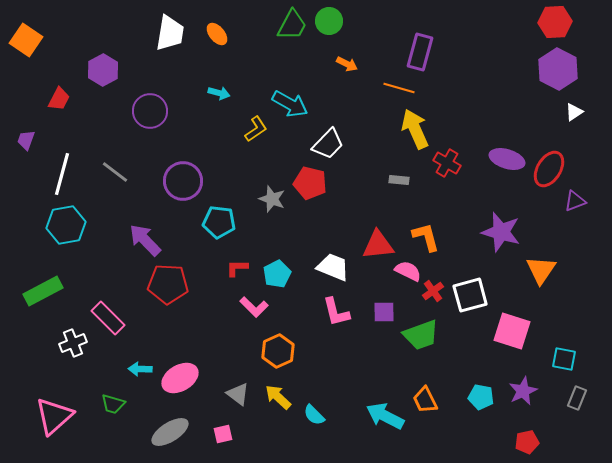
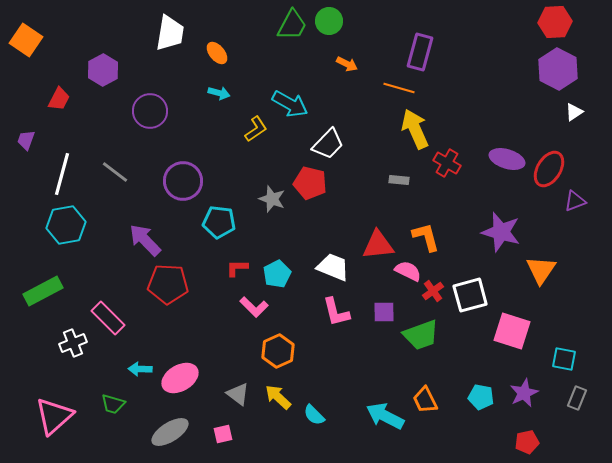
orange ellipse at (217, 34): moved 19 px down
purple star at (523, 391): moved 1 px right, 2 px down
